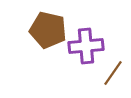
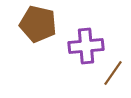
brown pentagon: moved 10 px left, 6 px up
